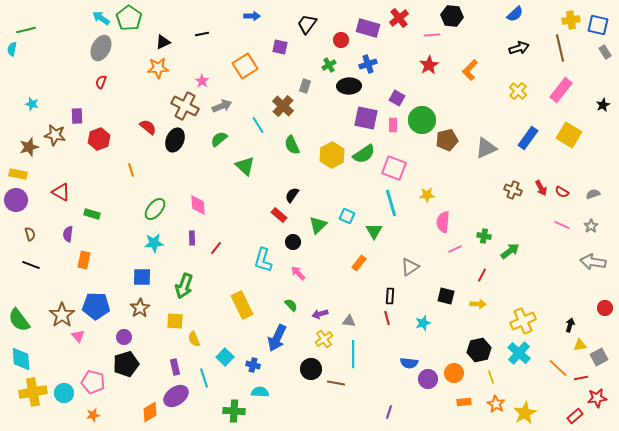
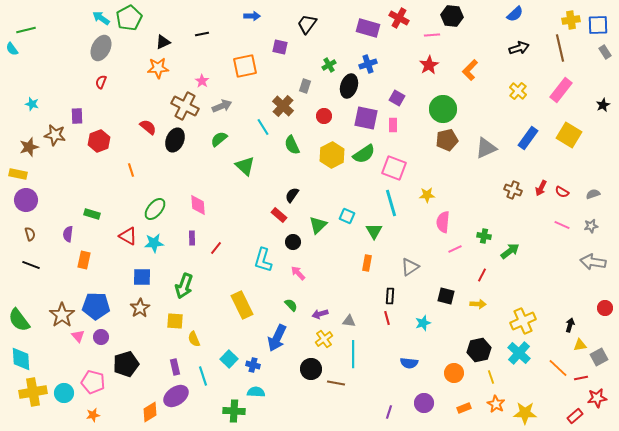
green pentagon at (129, 18): rotated 10 degrees clockwise
red cross at (399, 18): rotated 24 degrees counterclockwise
blue square at (598, 25): rotated 15 degrees counterclockwise
red circle at (341, 40): moved 17 px left, 76 px down
cyan semicircle at (12, 49): rotated 48 degrees counterclockwise
orange square at (245, 66): rotated 20 degrees clockwise
black ellipse at (349, 86): rotated 70 degrees counterclockwise
green circle at (422, 120): moved 21 px right, 11 px up
cyan line at (258, 125): moved 5 px right, 2 px down
red hexagon at (99, 139): moved 2 px down
red arrow at (541, 188): rotated 56 degrees clockwise
red triangle at (61, 192): moved 67 px right, 44 px down
purple circle at (16, 200): moved 10 px right
gray star at (591, 226): rotated 24 degrees clockwise
orange rectangle at (359, 263): moved 8 px right; rotated 28 degrees counterclockwise
purple circle at (124, 337): moved 23 px left
cyan square at (225, 357): moved 4 px right, 2 px down
cyan line at (204, 378): moved 1 px left, 2 px up
purple circle at (428, 379): moved 4 px left, 24 px down
cyan semicircle at (260, 392): moved 4 px left
orange rectangle at (464, 402): moved 6 px down; rotated 16 degrees counterclockwise
yellow star at (525, 413): rotated 30 degrees clockwise
